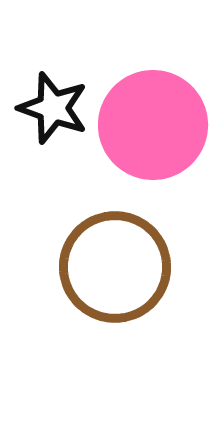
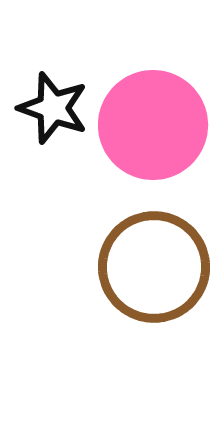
brown circle: moved 39 px right
